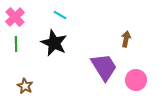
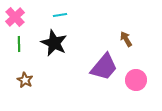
cyan line: rotated 40 degrees counterclockwise
brown arrow: rotated 42 degrees counterclockwise
green line: moved 3 px right
purple trapezoid: rotated 72 degrees clockwise
brown star: moved 6 px up
